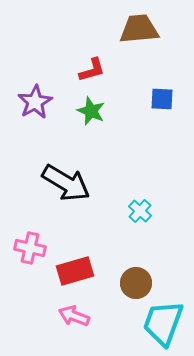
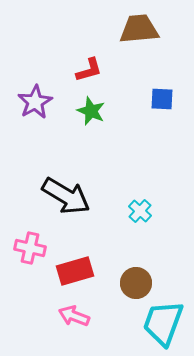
red L-shape: moved 3 px left
black arrow: moved 13 px down
